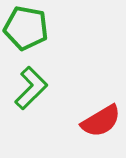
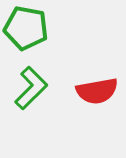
red semicircle: moved 4 px left, 30 px up; rotated 21 degrees clockwise
